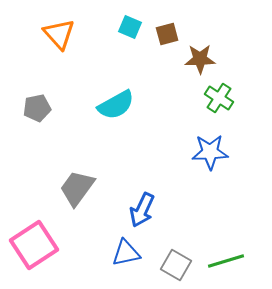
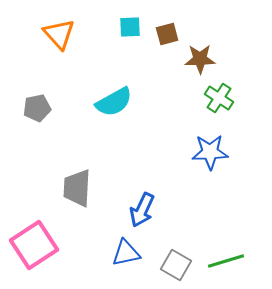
cyan square: rotated 25 degrees counterclockwise
cyan semicircle: moved 2 px left, 3 px up
gray trapezoid: rotated 33 degrees counterclockwise
